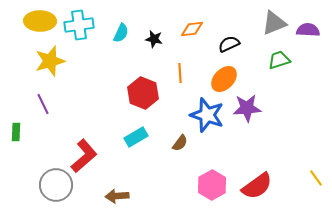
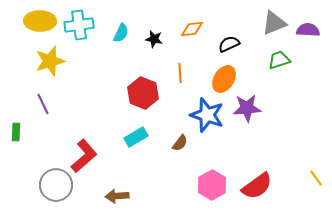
orange ellipse: rotated 12 degrees counterclockwise
